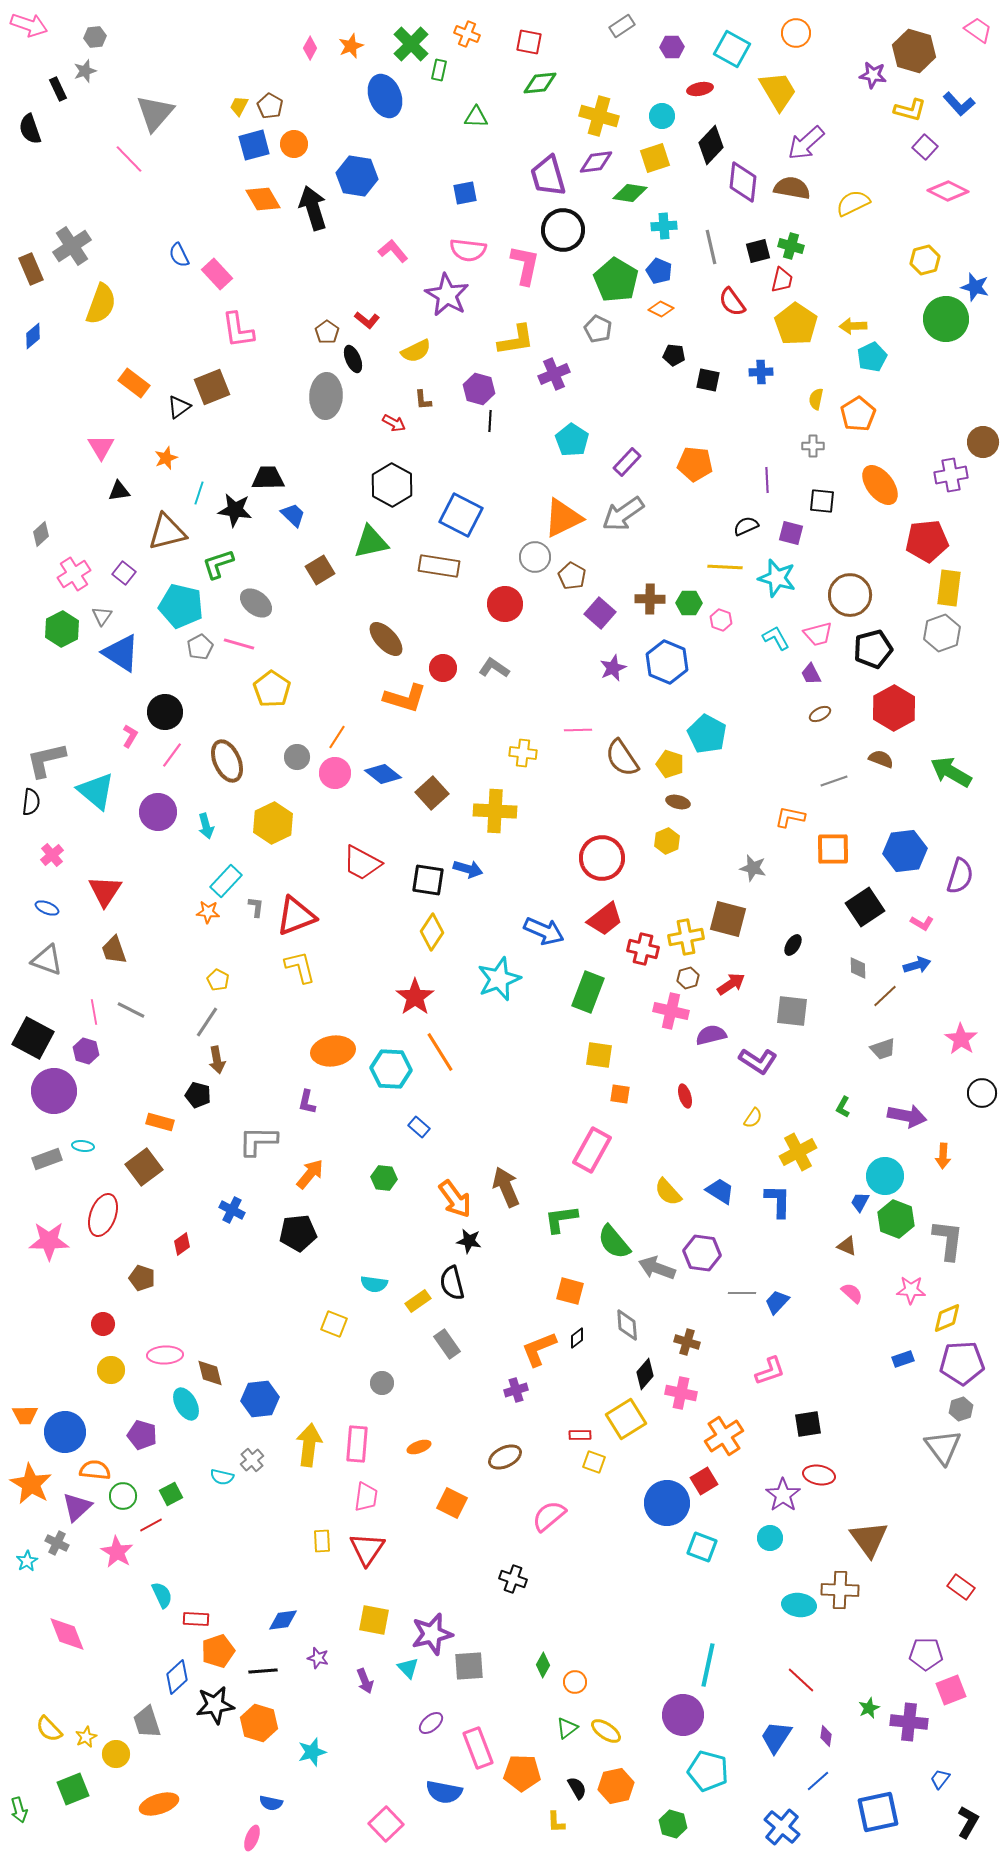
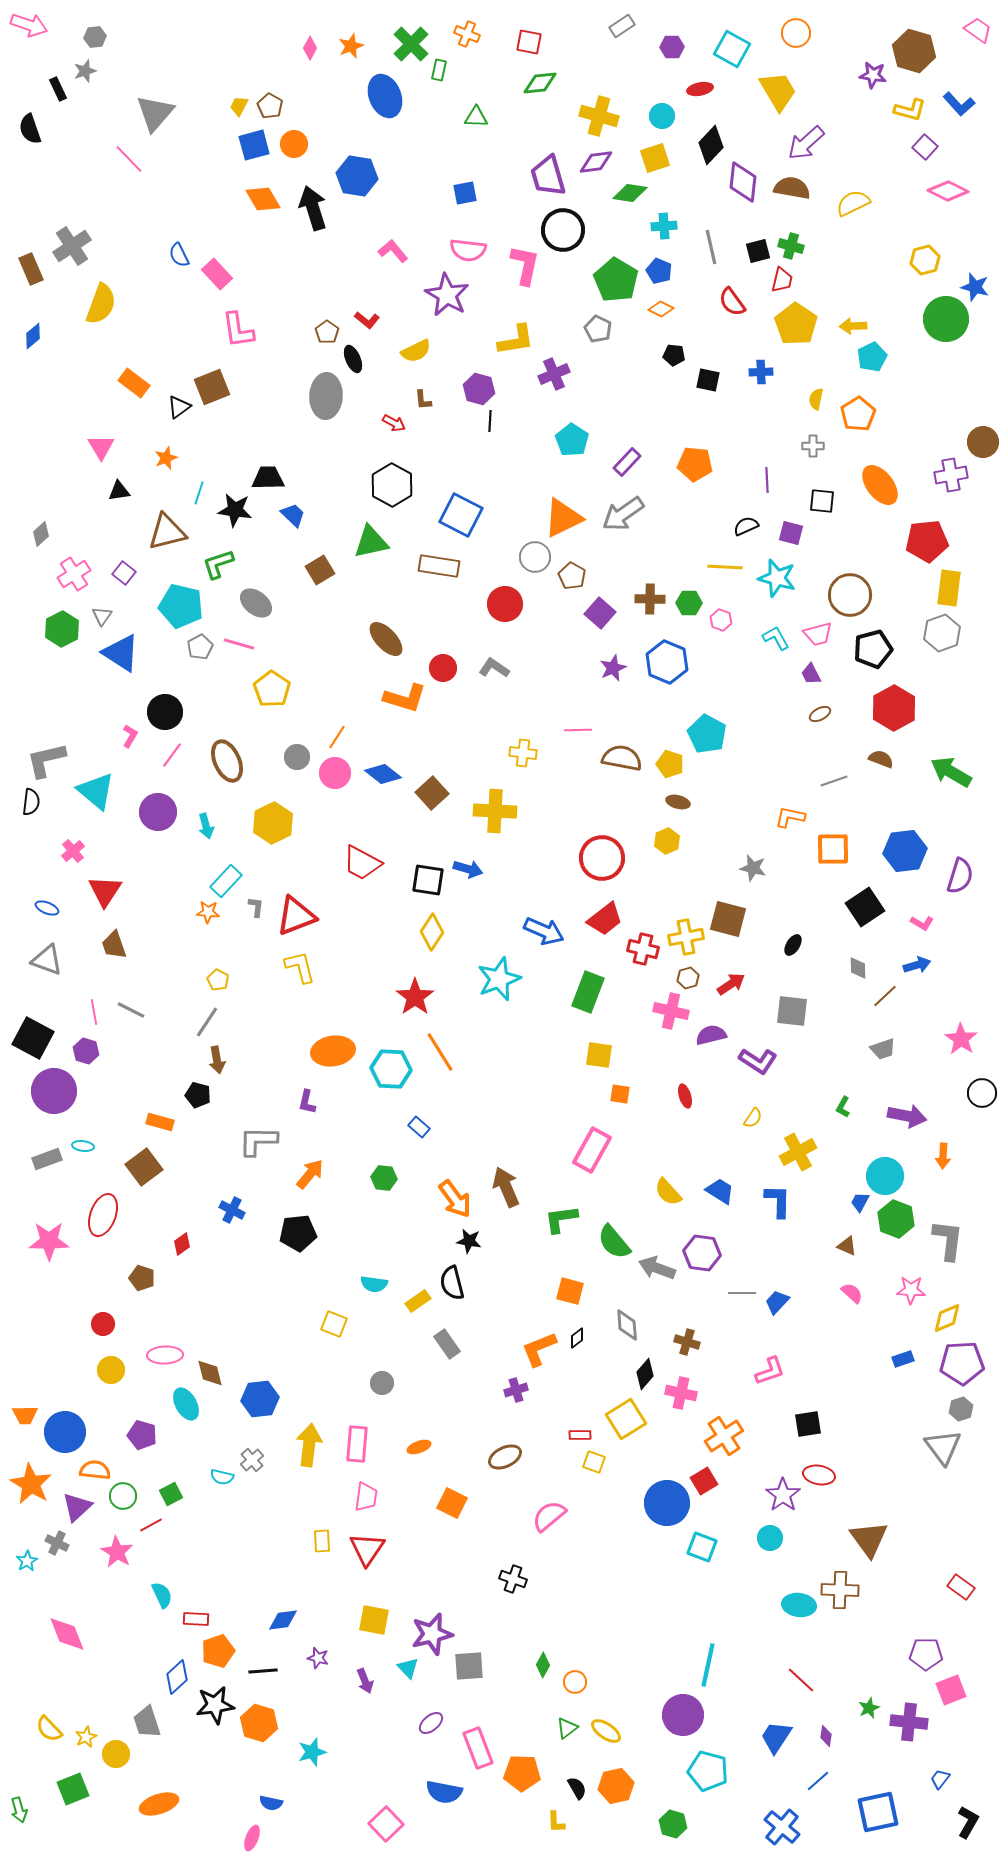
brown semicircle at (622, 758): rotated 135 degrees clockwise
pink cross at (52, 855): moved 21 px right, 4 px up
brown trapezoid at (114, 950): moved 5 px up
